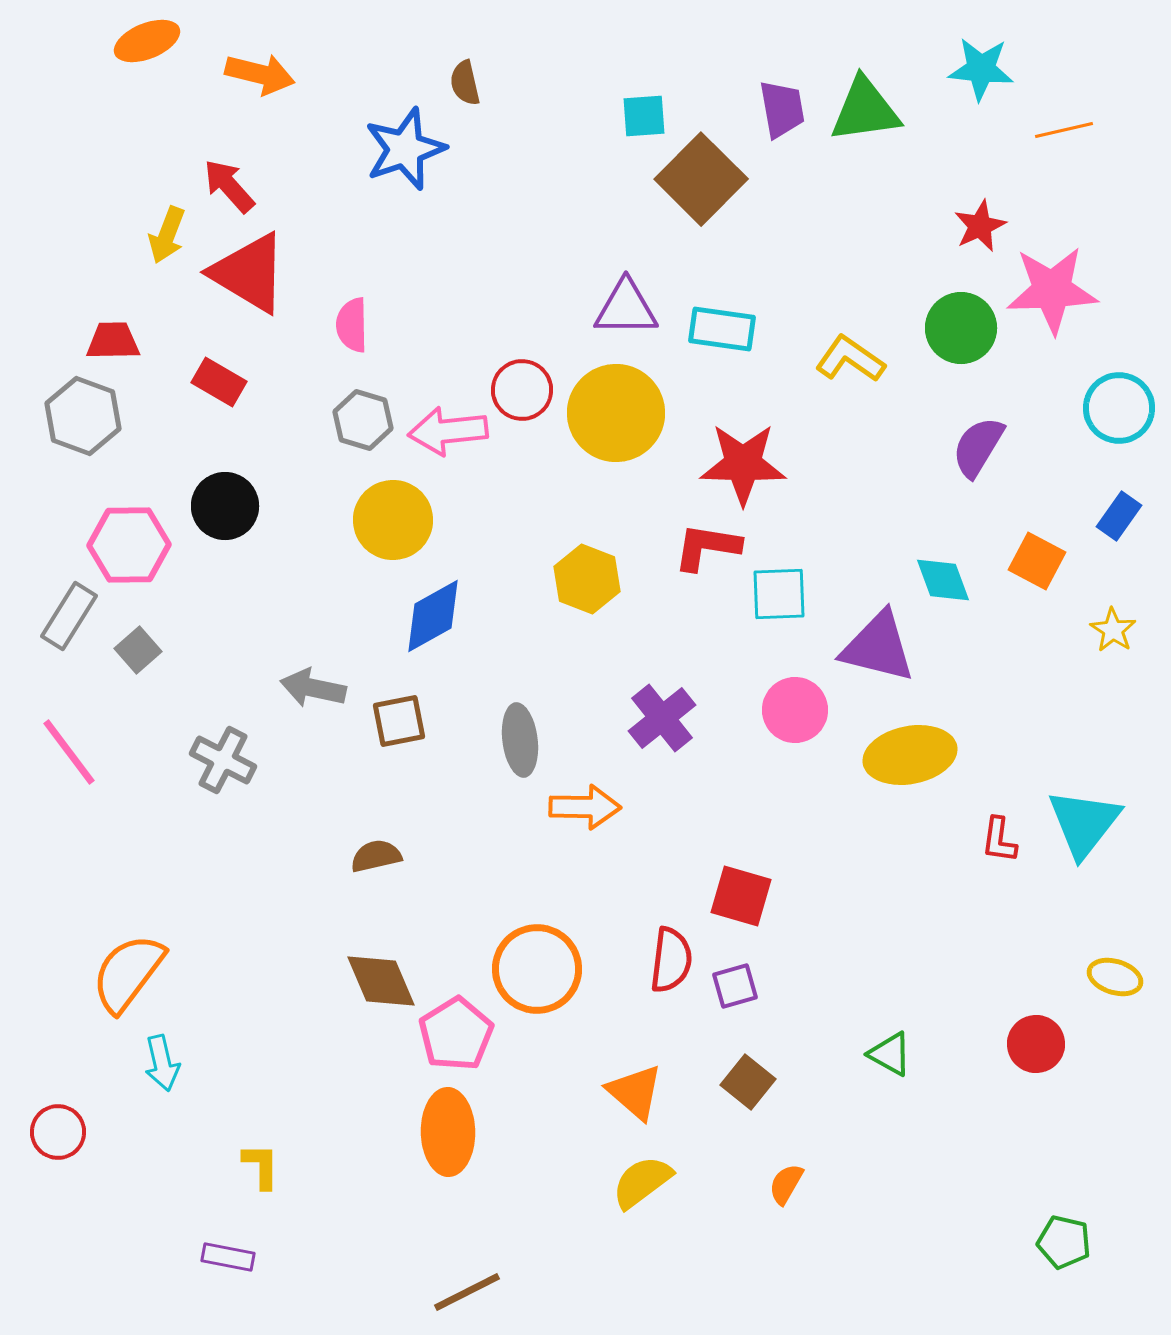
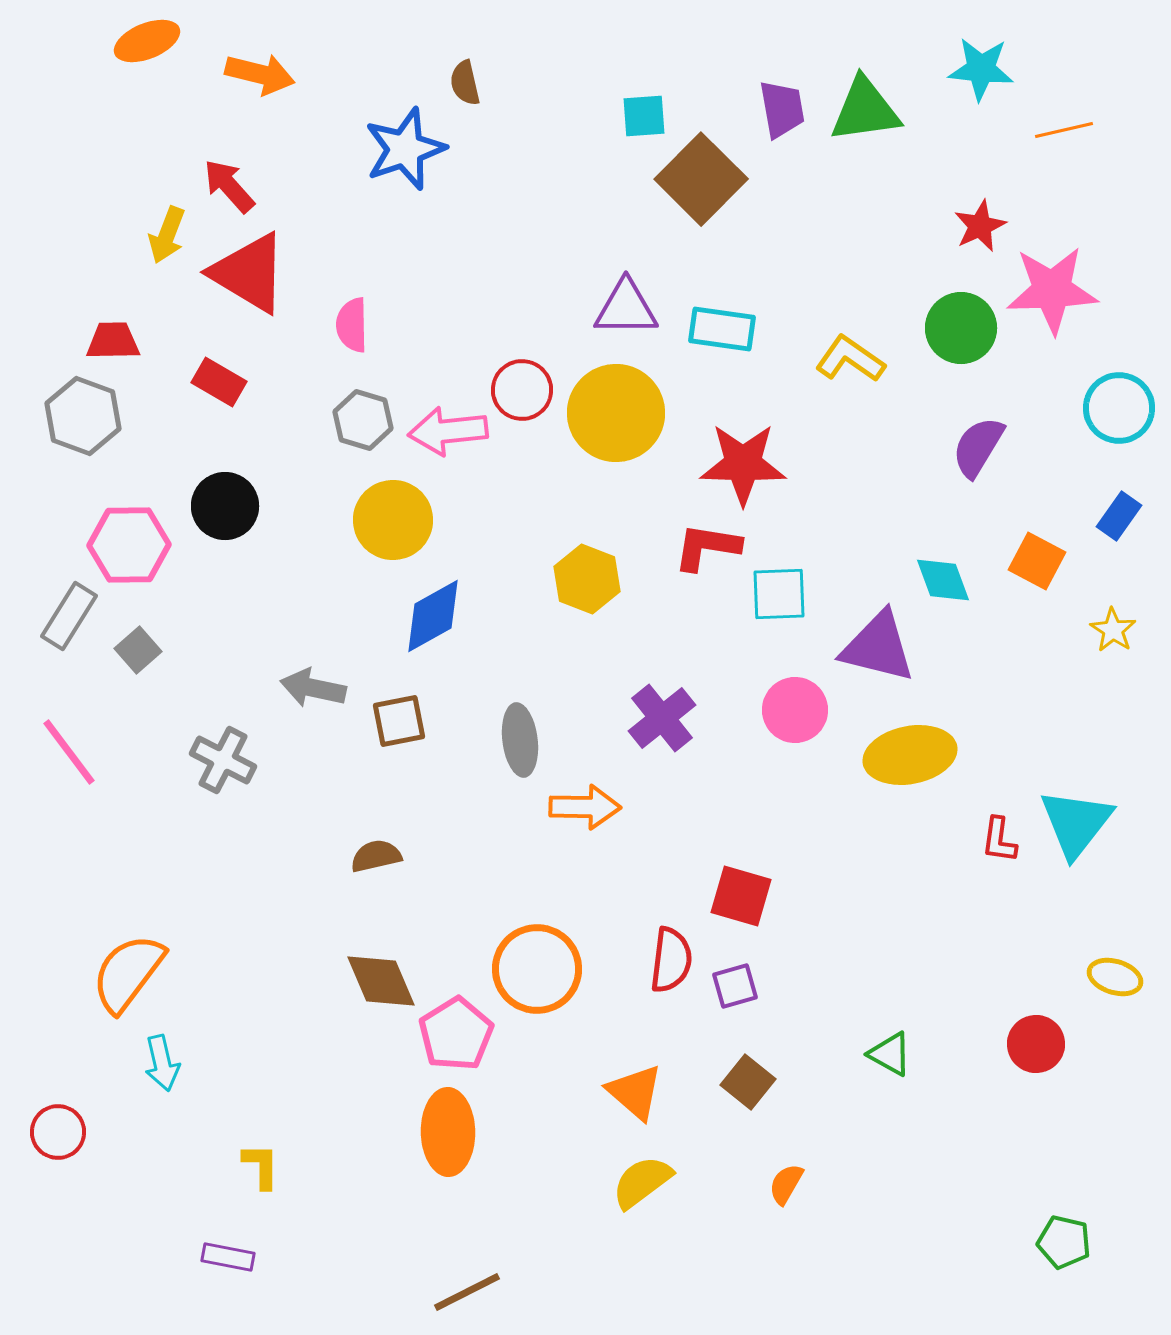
cyan triangle at (1084, 823): moved 8 px left
